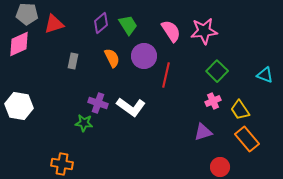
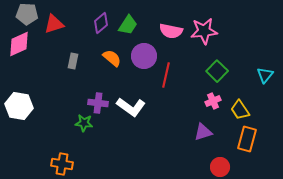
green trapezoid: rotated 65 degrees clockwise
pink semicircle: rotated 135 degrees clockwise
orange semicircle: rotated 24 degrees counterclockwise
cyan triangle: rotated 48 degrees clockwise
purple cross: rotated 12 degrees counterclockwise
orange rectangle: rotated 55 degrees clockwise
